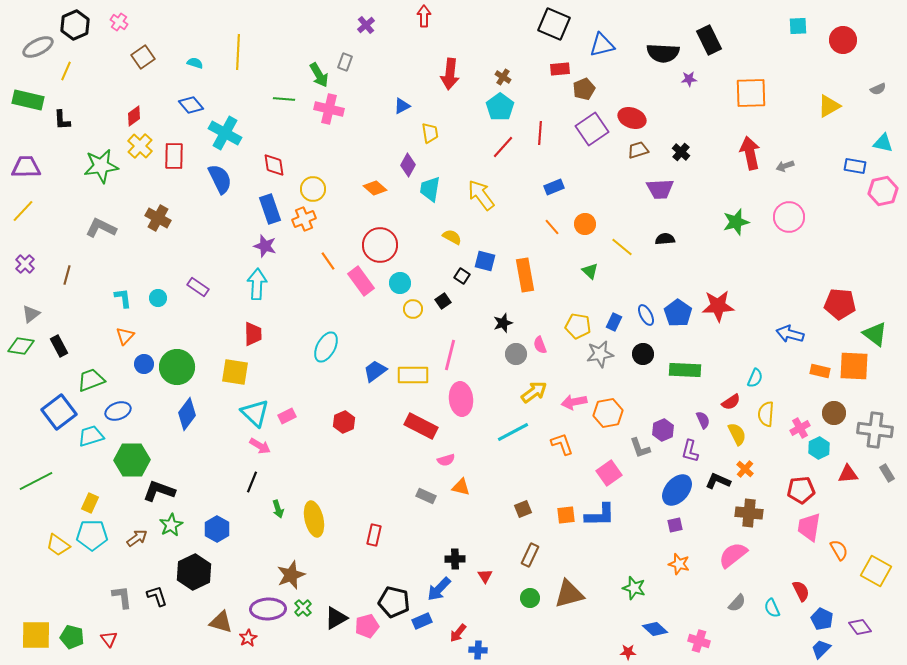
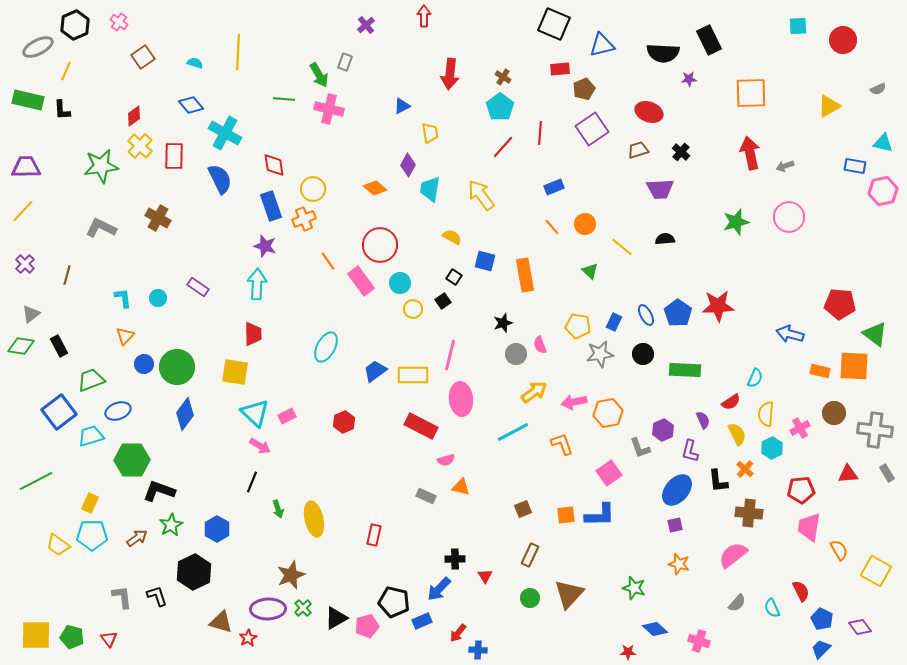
red ellipse at (632, 118): moved 17 px right, 6 px up
black L-shape at (62, 120): moved 10 px up
blue rectangle at (270, 209): moved 1 px right, 3 px up
black square at (462, 276): moved 8 px left, 1 px down
blue diamond at (187, 414): moved 2 px left
cyan hexagon at (819, 448): moved 47 px left
black L-shape at (718, 481): rotated 120 degrees counterclockwise
brown triangle at (569, 594): rotated 32 degrees counterclockwise
